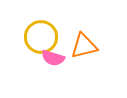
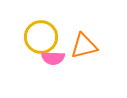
pink semicircle: rotated 15 degrees counterclockwise
